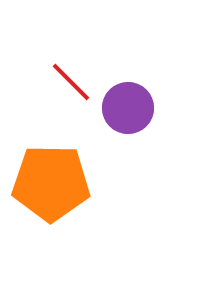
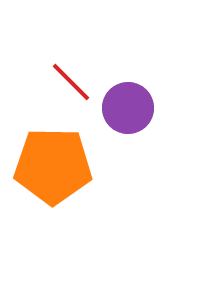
orange pentagon: moved 2 px right, 17 px up
